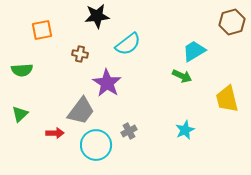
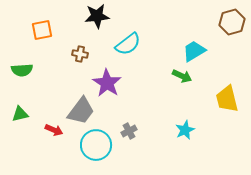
green triangle: rotated 30 degrees clockwise
red arrow: moved 1 px left, 3 px up; rotated 24 degrees clockwise
